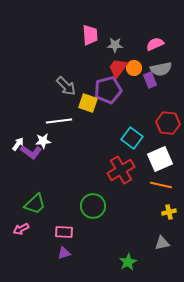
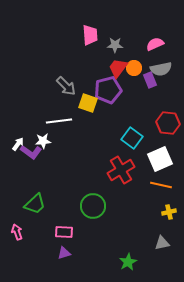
pink arrow: moved 4 px left, 3 px down; rotated 98 degrees clockwise
